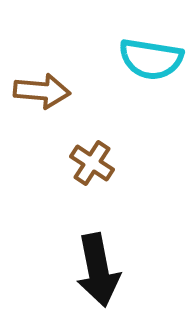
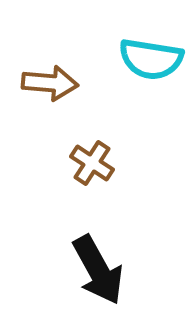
brown arrow: moved 8 px right, 8 px up
black arrow: rotated 18 degrees counterclockwise
